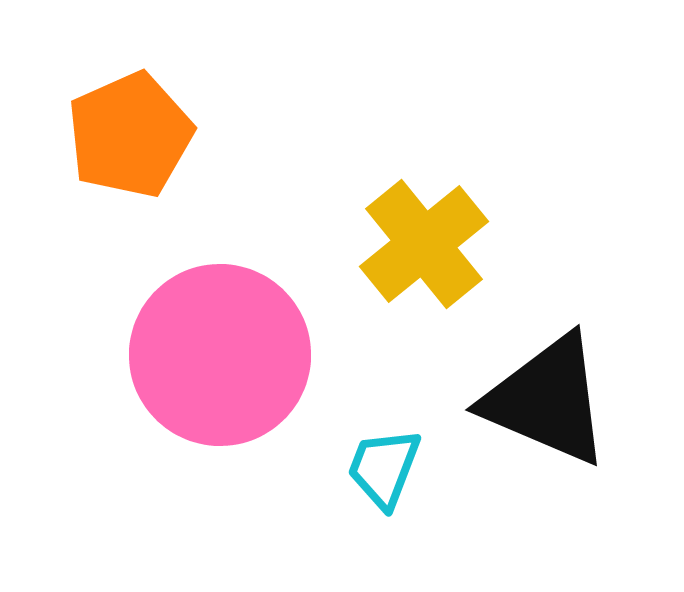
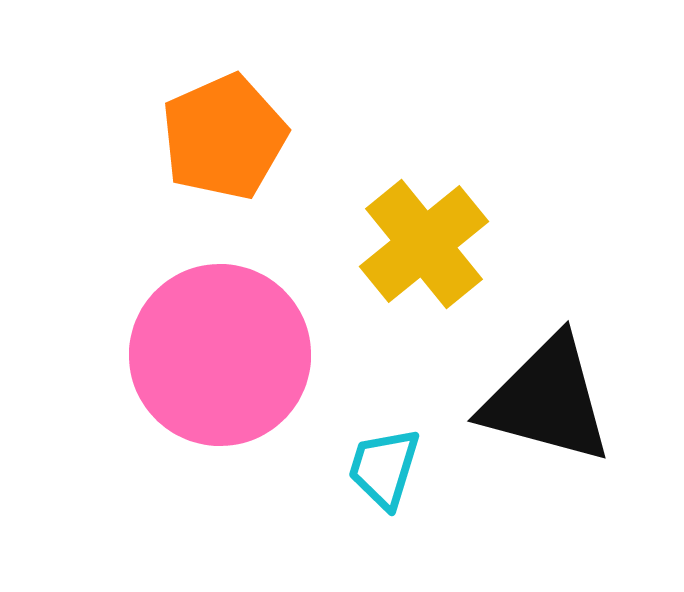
orange pentagon: moved 94 px right, 2 px down
black triangle: rotated 8 degrees counterclockwise
cyan trapezoid: rotated 4 degrees counterclockwise
